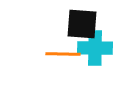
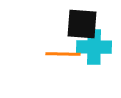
cyan cross: moved 1 px left, 1 px up
